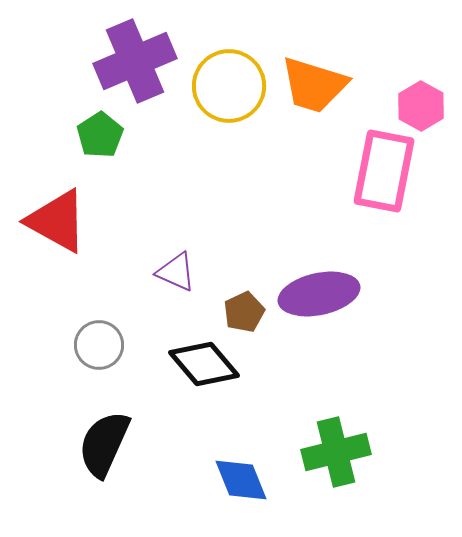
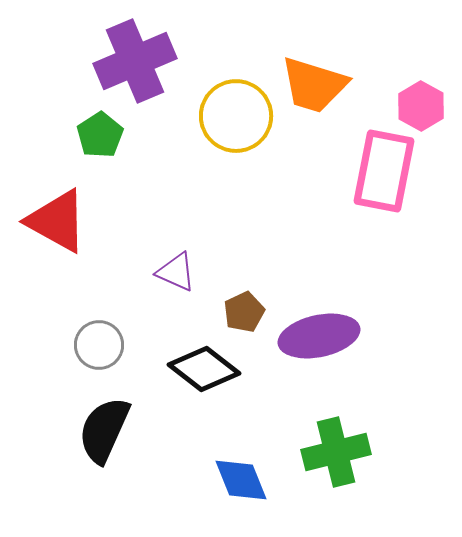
yellow circle: moved 7 px right, 30 px down
purple ellipse: moved 42 px down
black diamond: moved 5 px down; rotated 12 degrees counterclockwise
black semicircle: moved 14 px up
